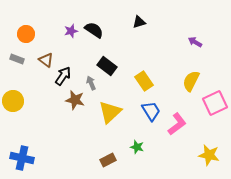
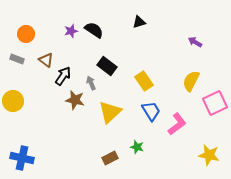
brown rectangle: moved 2 px right, 2 px up
